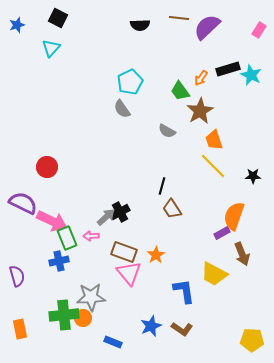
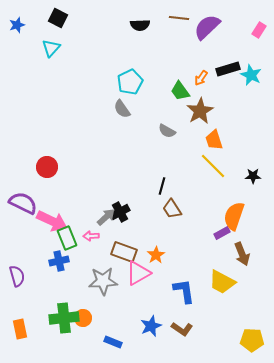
pink triangle at (129, 273): moved 9 px right; rotated 40 degrees clockwise
yellow trapezoid at (214, 274): moved 8 px right, 8 px down
gray star at (91, 297): moved 12 px right, 16 px up
green cross at (64, 315): moved 3 px down
